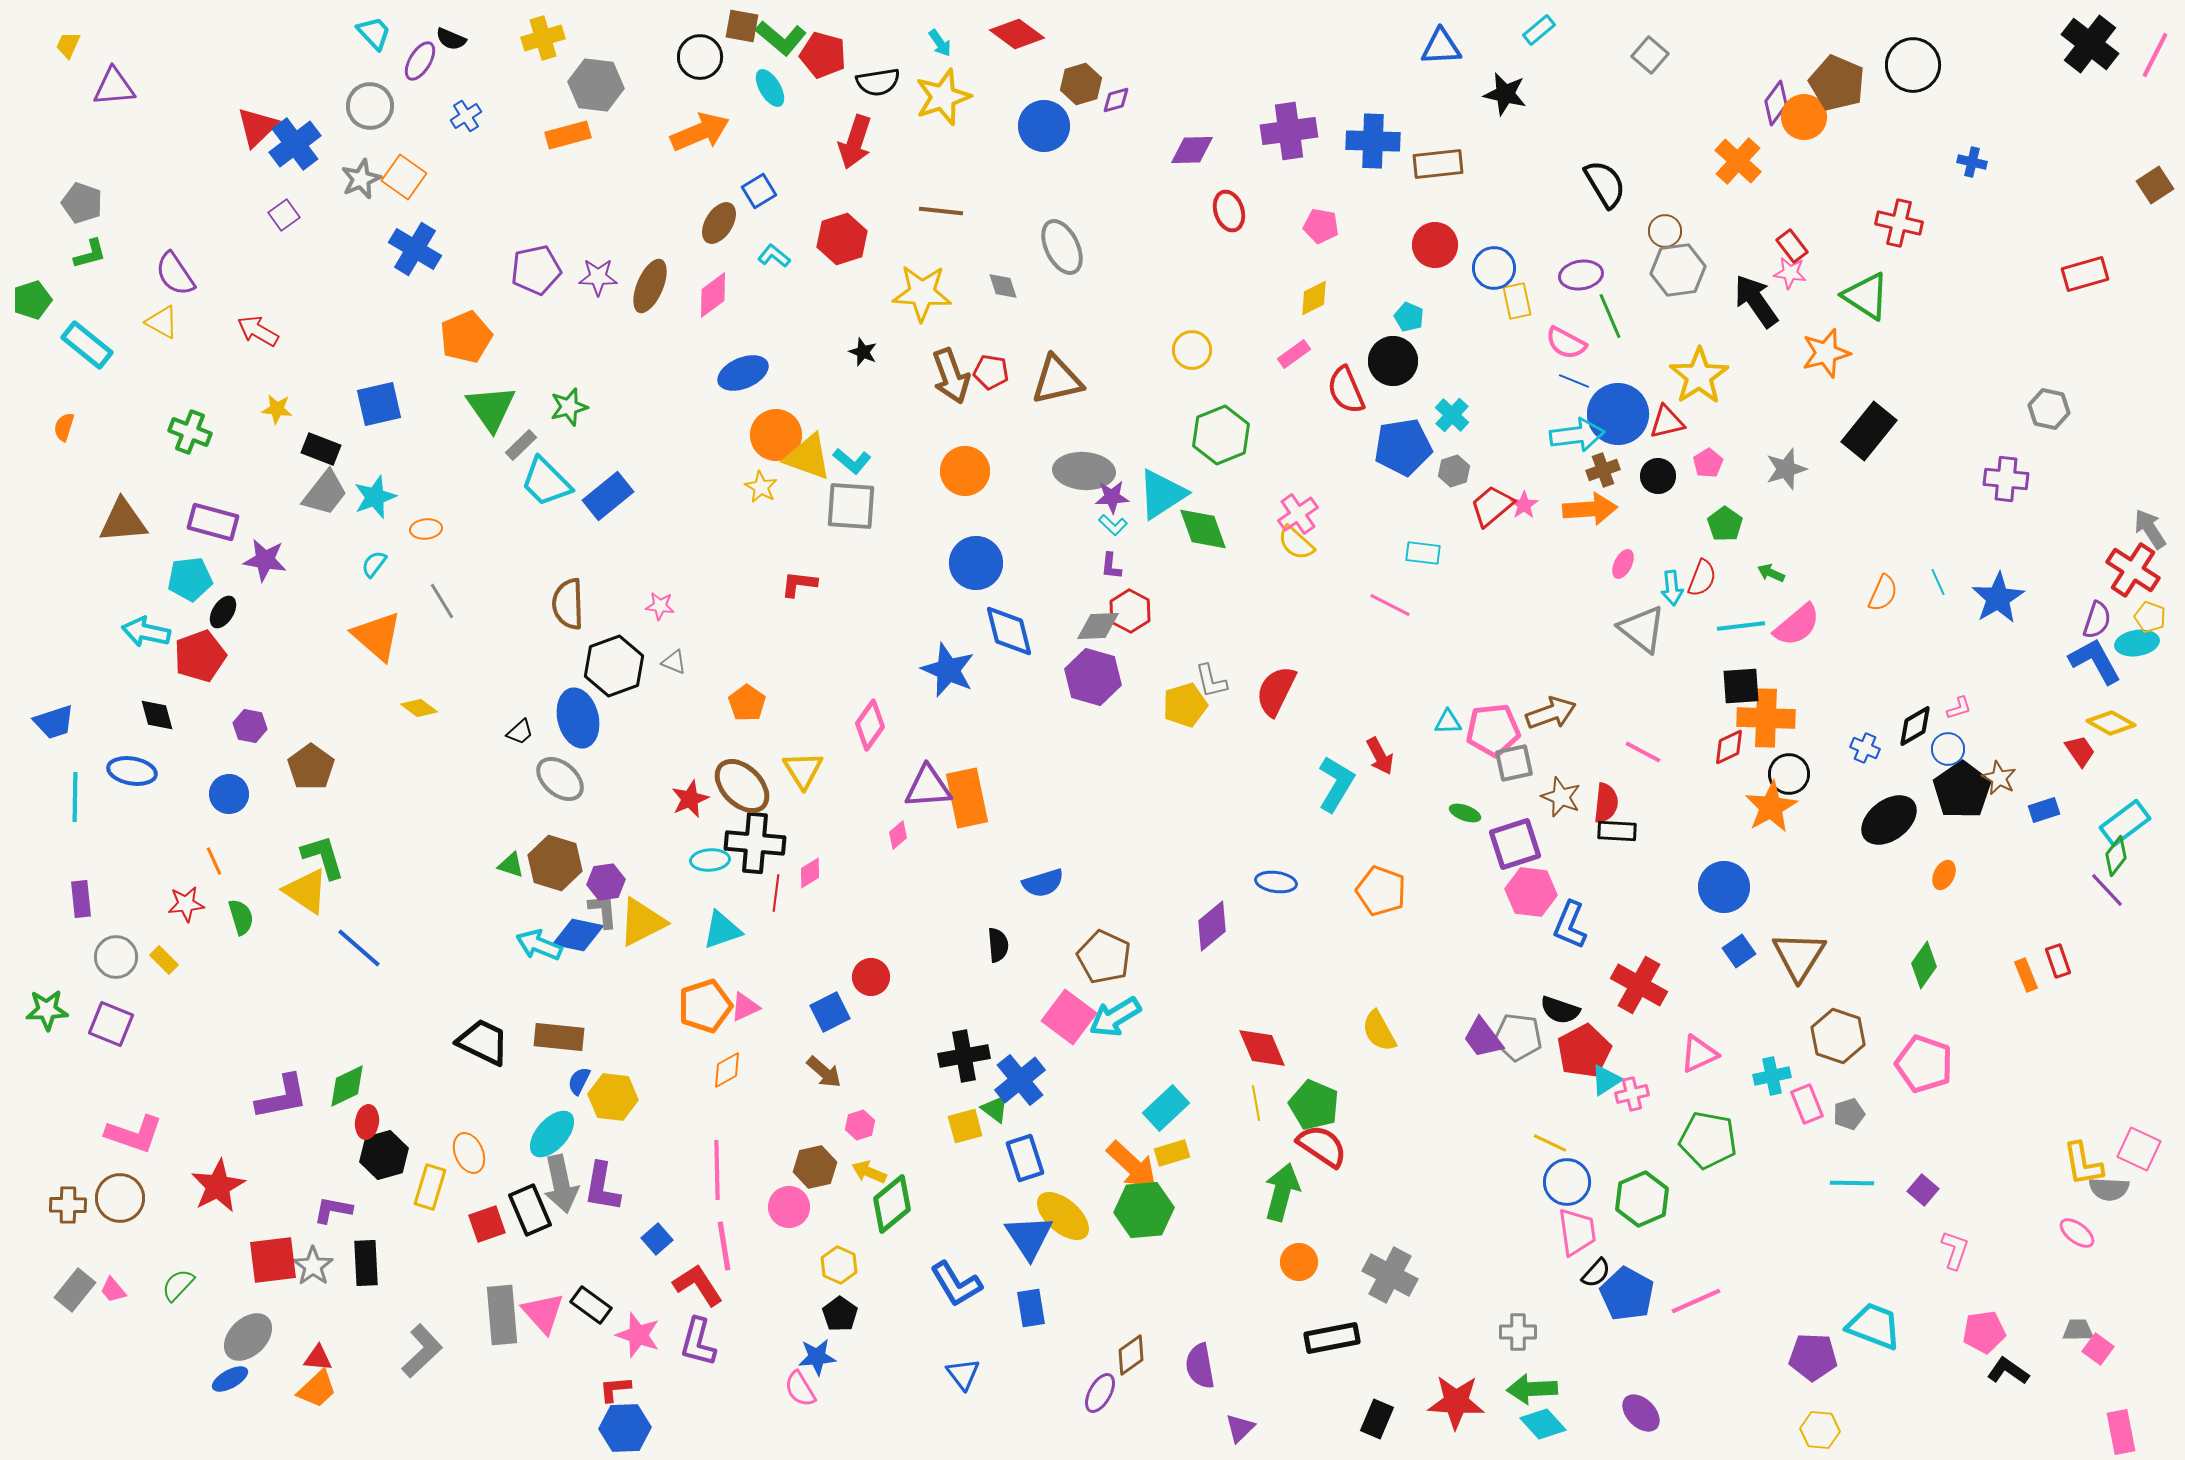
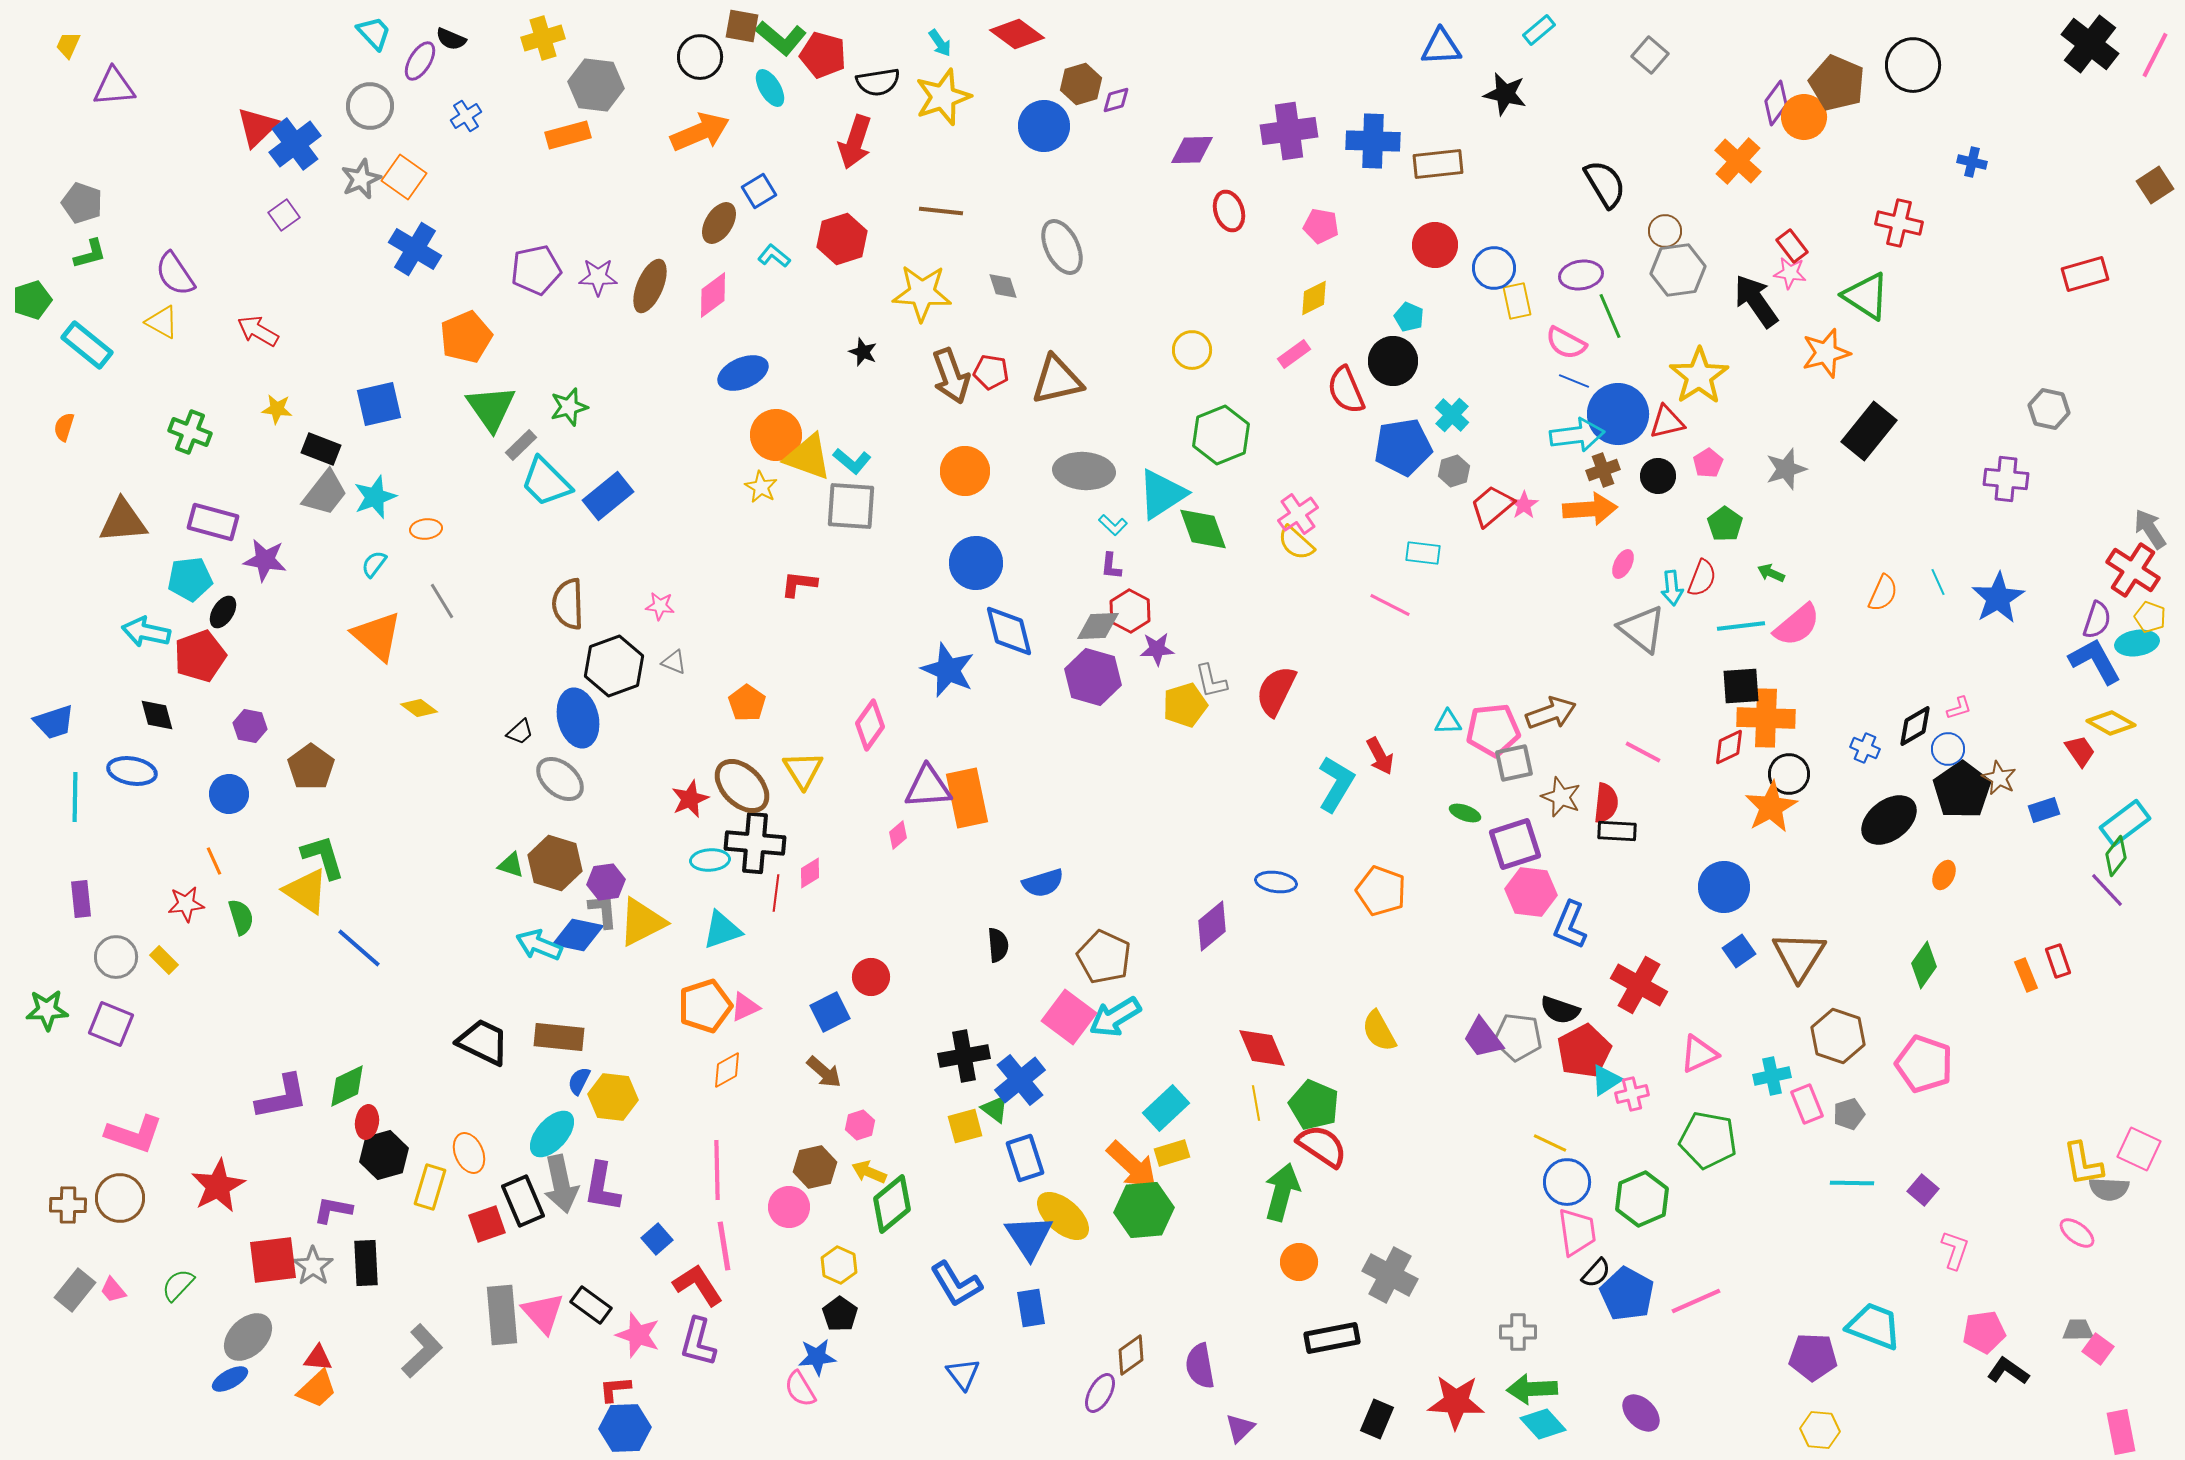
purple star at (1112, 497): moved 45 px right, 152 px down
black rectangle at (530, 1210): moved 7 px left, 9 px up
